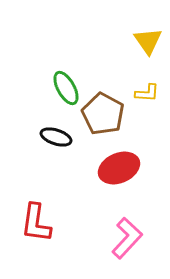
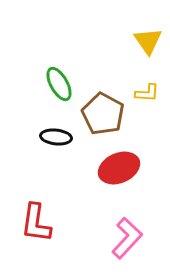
green ellipse: moved 7 px left, 4 px up
black ellipse: rotated 12 degrees counterclockwise
